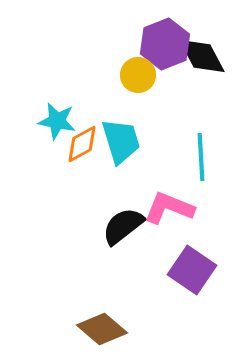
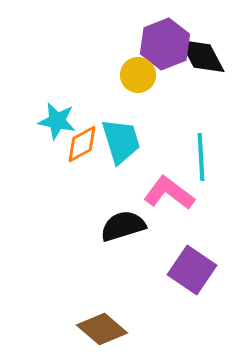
pink L-shape: moved 15 px up; rotated 15 degrees clockwise
black semicircle: rotated 21 degrees clockwise
